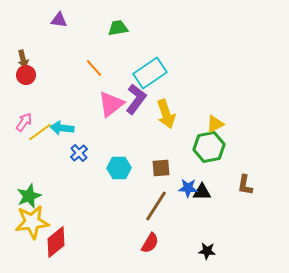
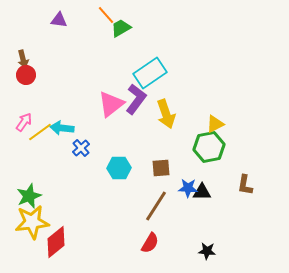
green trapezoid: moved 3 px right; rotated 20 degrees counterclockwise
orange line: moved 12 px right, 53 px up
blue cross: moved 2 px right, 5 px up
